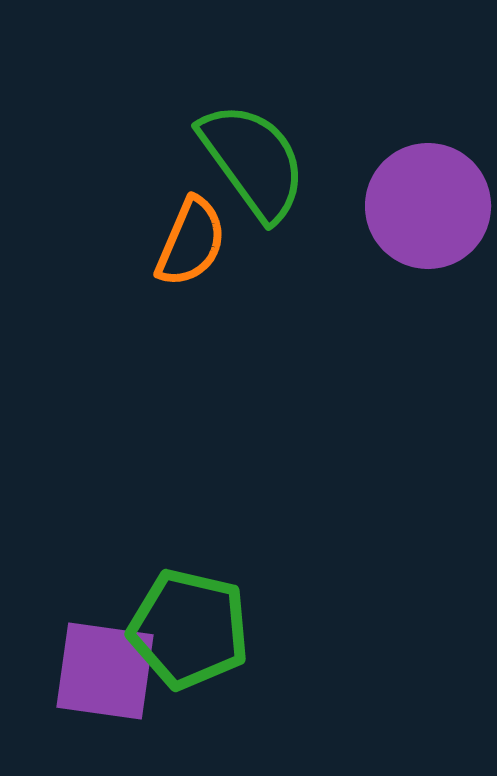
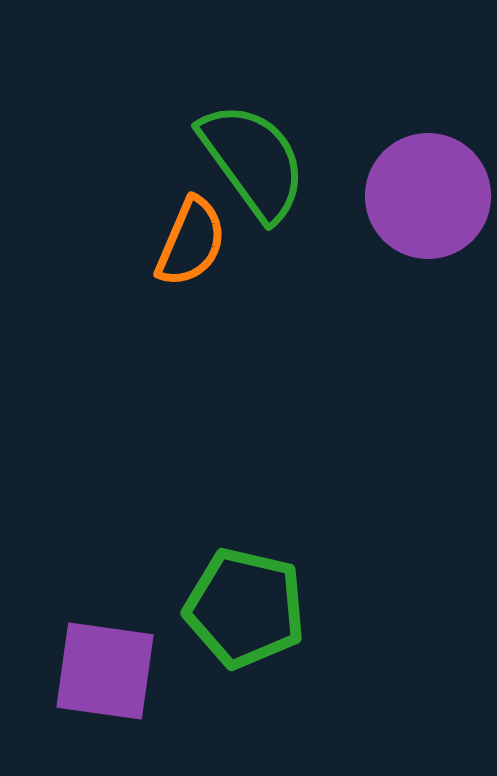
purple circle: moved 10 px up
green pentagon: moved 56 px right, 21 px up
